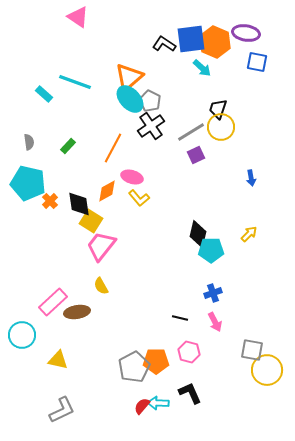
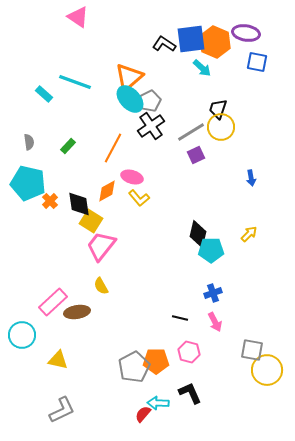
gray pentagon at (150, 101): rotated 20 degrees clockwise
red semicircle at (142, 406): moved 1 px right, 8 px down
